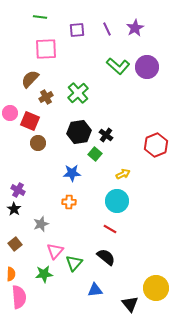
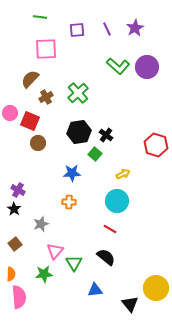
red hexagon: rotated 20 degrees counterclockwise
green triangle: rotated 12 degrees counterclockwise
